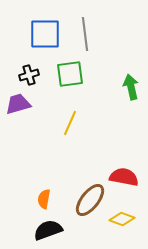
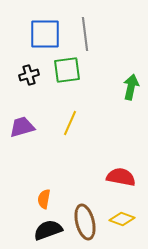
green square: moved 3 px left, 4 px up
green arrow: rotated 25 degrees clockwise
purple trapezoid: moved 4 px right, 23 px down
red semicircle: moved 3 px left
brown ellipse: moved 5 px left, 22 px down; rotated 52 degrees counterclockwise
